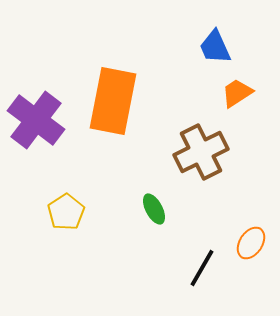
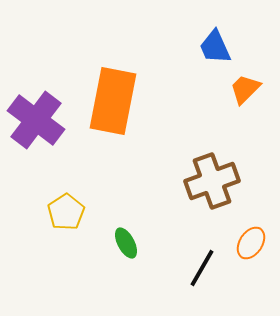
orange trapezoid: moved 8 px right, 4 px up; rotated 12 degrees counterclockwise
brown cross: moved 11 px right, 29 px down; rotated 6 degrees clockwise
green ellipse: moved 28 px left, 34 px down
